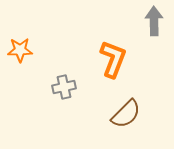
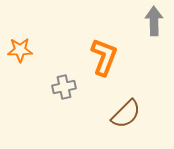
orange L-shape: moved 9 px left, 2 px up
